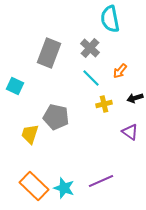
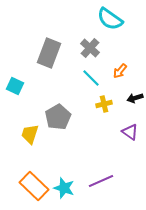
cyan semicircle: rotated 44 degrees counterclockwise
gray pentagon: moved 2 px right; rotated 30 degrees clockwise
